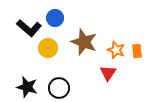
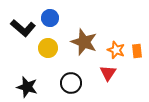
blue circle: moved 5 px left
black L-shape: moved 6 px left
black circle: moved 12 px right, 5 px up
